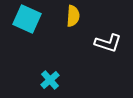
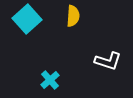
cyan square: rotated 24 degrees clockwise
white L-shape: moved 18 px down
